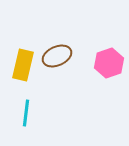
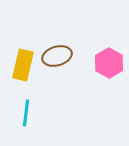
brown ellipse: rotated 8 degrees clockwise
pink hexagon: rotated 12 degrees counterclockwise
